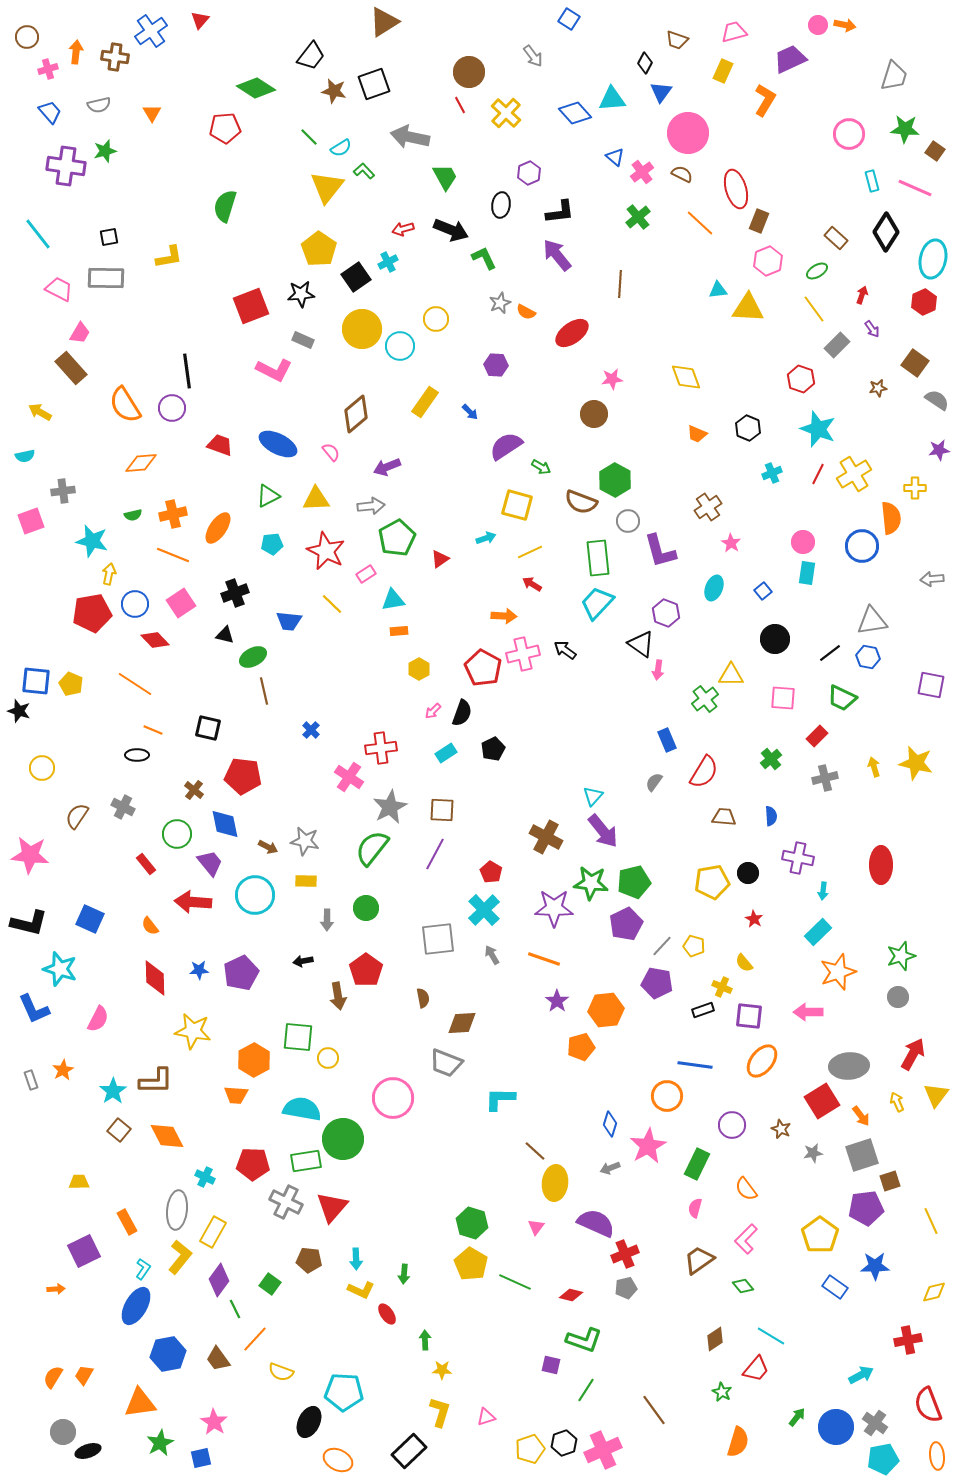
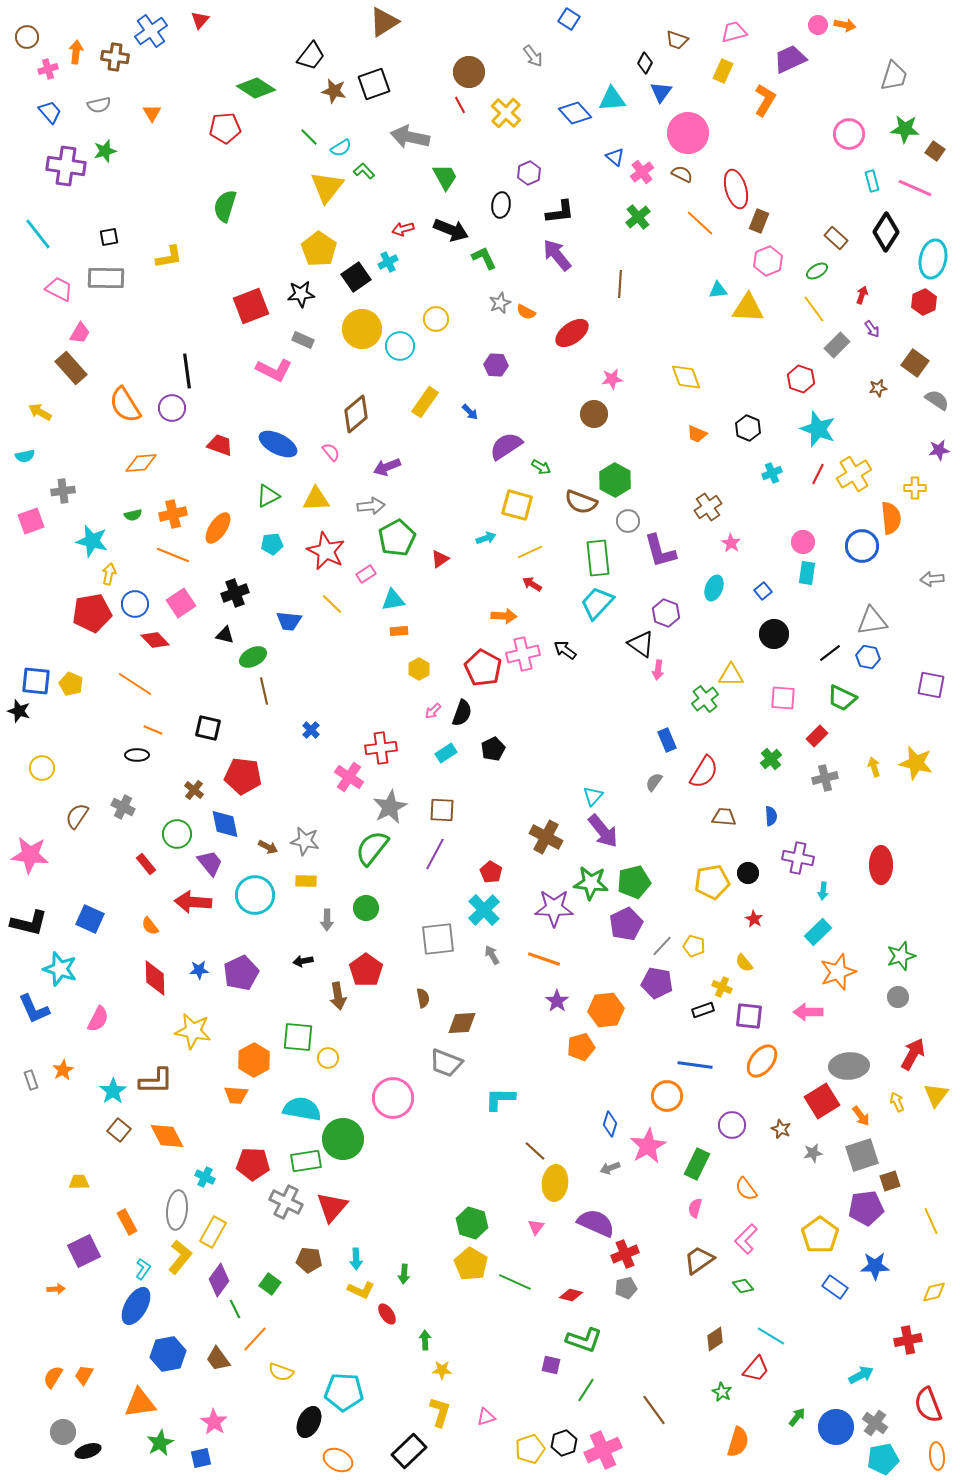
black circle at (775, 639): moved 1 px left, 5 px up
